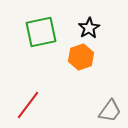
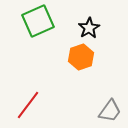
green square: moved 3 px left, 11 px up; rotated 12 degrees counterclockwise
